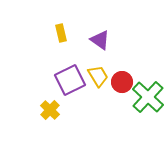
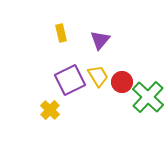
purple triangle: rotated 35 degrees clockwise
